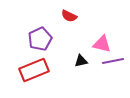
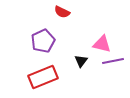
red semicircle: moved 7 px left, 4 px up
purple pentagon: moved 3 px right, 2 px down
black triangle: rotated 40 degrees counterclockwise
red rectangle: moved 9 px right, 7 px down
